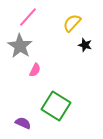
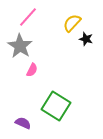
black star: moved 1 px right, 6 px up
pink semicircle: moved 3 px left
